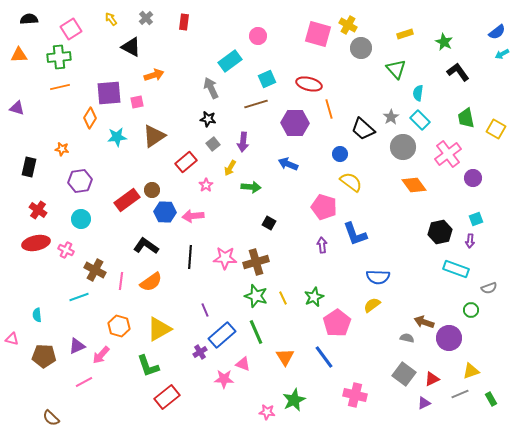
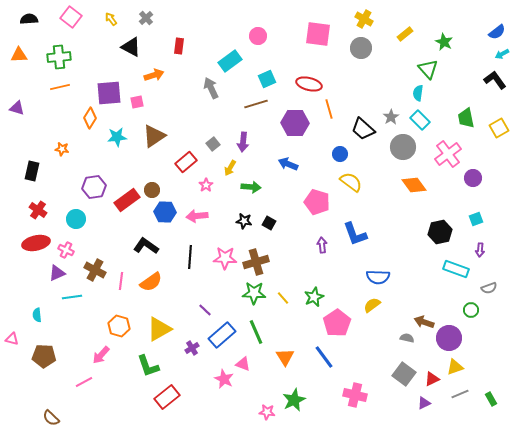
red rectangle at (184, 22): moved 5 px left, 24 px down
yellow cross at (348, 25): moved 16 px right, 6 px up
pink square at (71, 29): moved 12 px up; rotated 20 degrees counterclockwise
pink square at (318, 34): rotated 8 degrees counterclockwise
yellow rectangle at (405, 34): rotated 21 degrees counterclockwise
green triangle at (396, 69): moved 32 px right
black L-shape at (458, 72): moved 37 px right, 8 px down
black star at (208, 119): moved 36 px right, 102 px down
yellow square at (496, 129): moved 3 px right, 1 px up; rotated 30 degrees clockwise
black rectangle at (29, 167): moved 3 px right, 4 px down
purple hexagon at (80, 181): moved 14 px right, 6 px down
pink pentagon at (324, 207): moved 7 px left, 5 px up
pink arrow at (193, 216): moved 4 px right
cyan circle at (81, 219): moved 5 px left
purple arrow at (470, 241): moved 10 px right, 9 px down
green star at (256, 296): moved 2 px left, 3 px up; rotated 15 degrees counterclockwise
cyan line at (79, 297): moved 7 px left; rotated 12 degrees clockwise
yellow line at (283, 298): rotated 16 degrees counterclockwise
purple line at (205, 310): rotated 24 degrees counterclockwise
purple triangle at (77, 346): moved 20 px left, 73 px up
purple cross at (200, 352): moved 8 px left, 4 px up
yellow triangle at (471, 371): moved 16 px left, 4 px up
pink star at (224, 379): rotated 24 degrees clockwise
